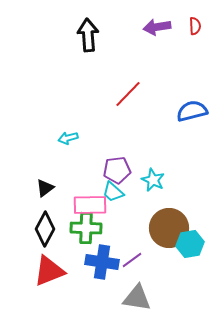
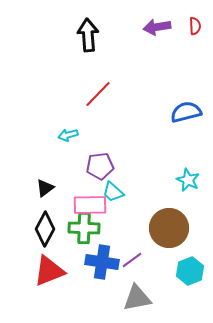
red line: moved 30 px left
blue semicircle: moved 6 px left, 1 px down
cyan arrow: moved 3 px up
purple pentagon: moved 17 px left, 4 px up
cyan star: moved 35 px right
green cross: moved 2 px left
cyan hexagon: moved 27 px down; rotated 12 degrees counterclockwise
gray triangle: rotated 20 degrees counterclockwise
